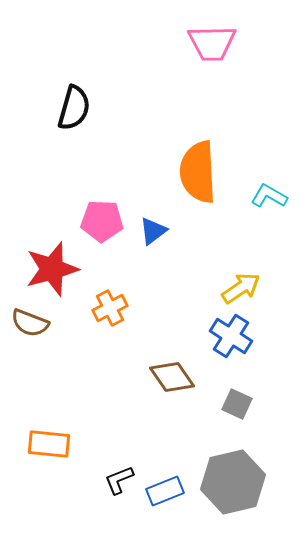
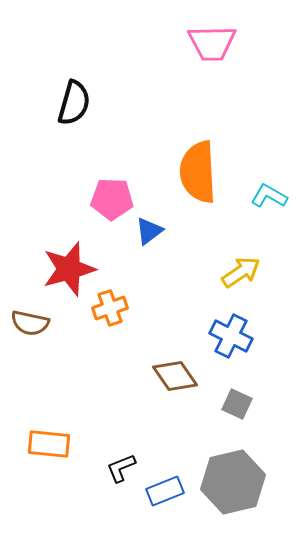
black semicircle: moved 5 px up
pink pentagon: moved 10 px right, 22 px up
blue triangle: moved 4 px left
red star: moved 17 px right
yellow arrow: moved 16 px up
orange cross: rotated 8 degrees clockwise
brown semicircle: rotated 9 degrees counterclockwise
blue cross: rotated 6 degrees counterclockwise
brown diamond: moved 3 px right, 1 px up
black L-shape: moved 2 px right, 12 px up
